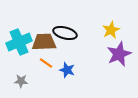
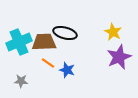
yellow star: moved 2 px right, 2 px down; rotated 18 degrees counterclockwise
purple star: moved 3 px down
orange line: moved 2 px right
